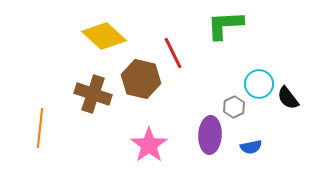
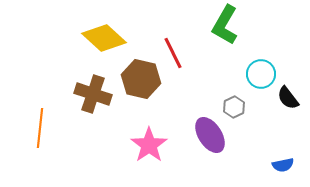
green L-shape: rotated 57 degrees counterclockwise
yellow diamond: moved 2 px down
cyan circle: moved 2 px right, 10 px up
purple ellipse: rotated 36 degrees counterclockwise
blue semicircle: moved 32 px right, 18 px down
